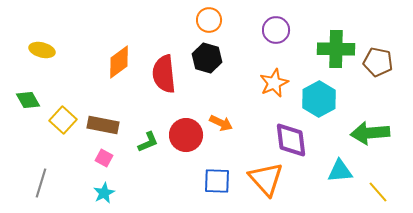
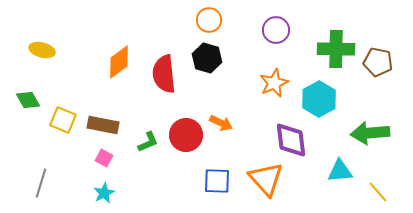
yellow square: rotated 20 degrees counterclockwise
